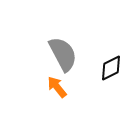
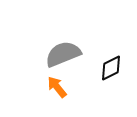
gray semicircle: rotated 84 degrees counterclockwise
